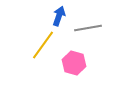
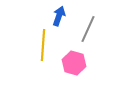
gray line: moved 1 px down; rotated 56 degrees counterclockwise
yellow line: rotated 32 degrees counterclockwise
